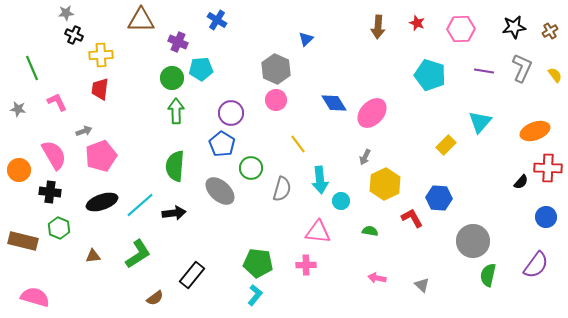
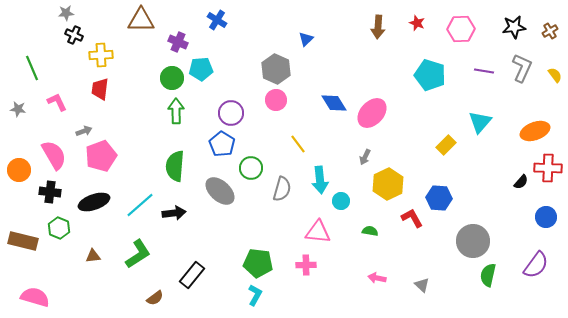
yellow hexagon at (385, 184): moved 3 px right
black ellipse at (102, 202): moved 8 px left
cyan L-shape at (255, 295): rotated 10 degrees counterclockwise
